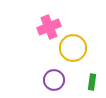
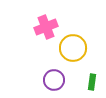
pink cross: moved 3 px left
